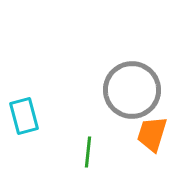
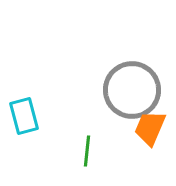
orange trapezoid: moved 2 px left, 6 px up; rotated 6 degrees clockwise
green line: moved 1 px left, 1 px up
